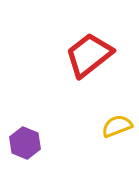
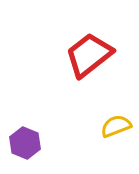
yellow semicircle: moved 1 px left
